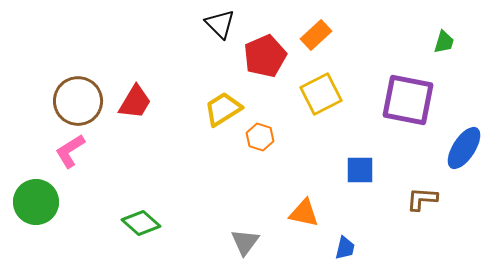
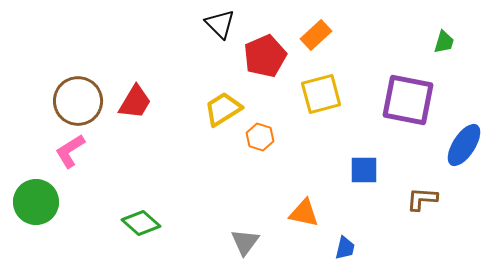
yellow square: rotated 12 degrees clockwise
blue ellipse: moved 3 px up
blue square: moved 4 px right
